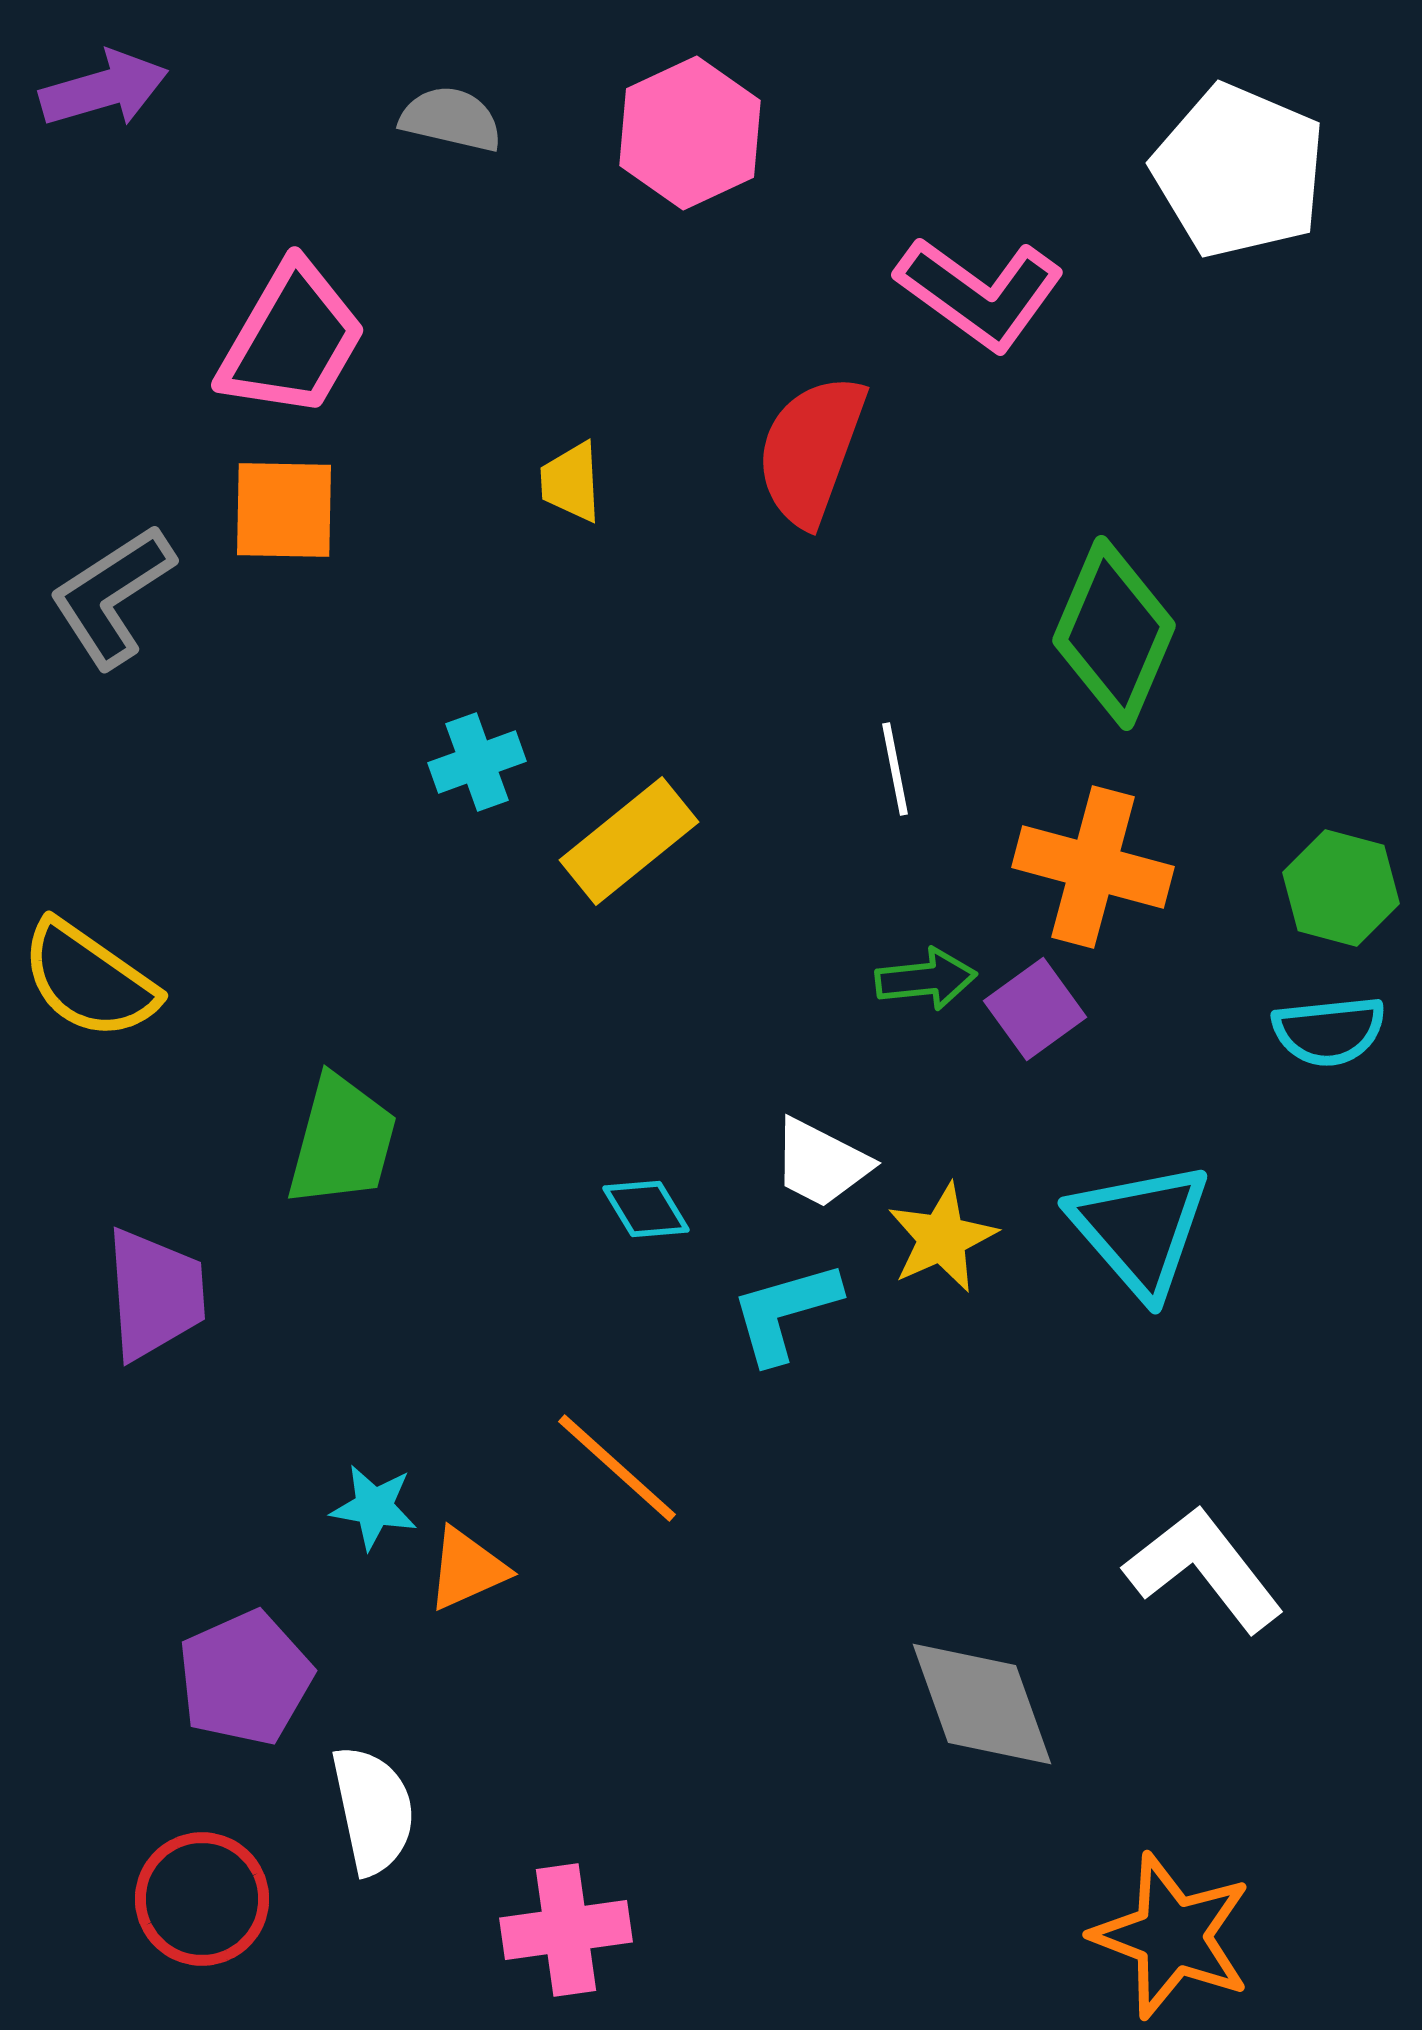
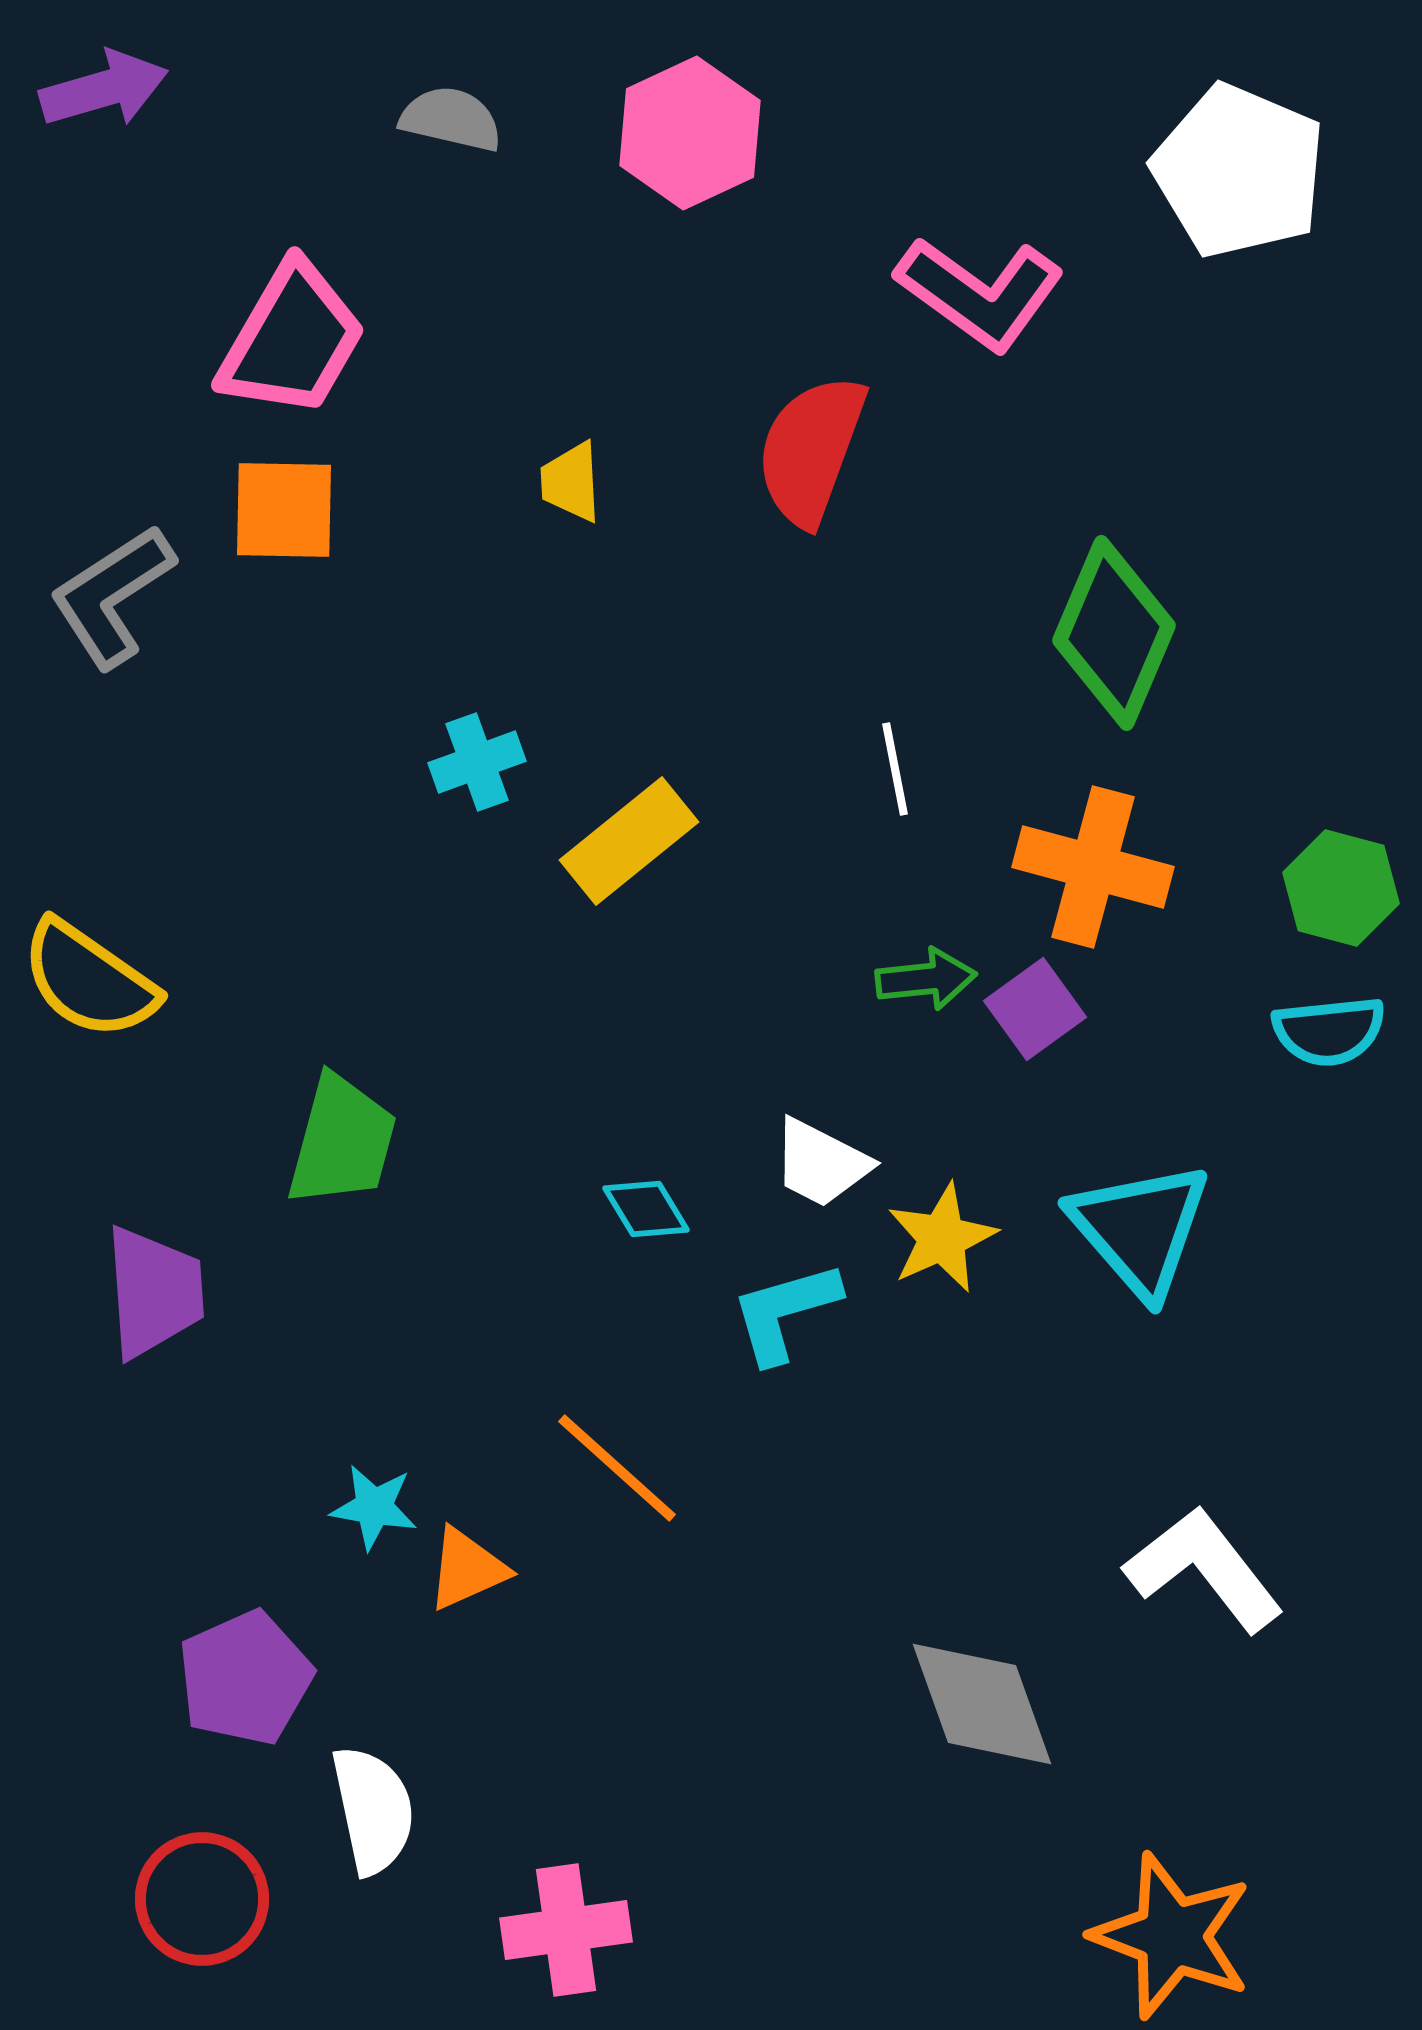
purple trapezoid: moved 1 px left, 2 px up
